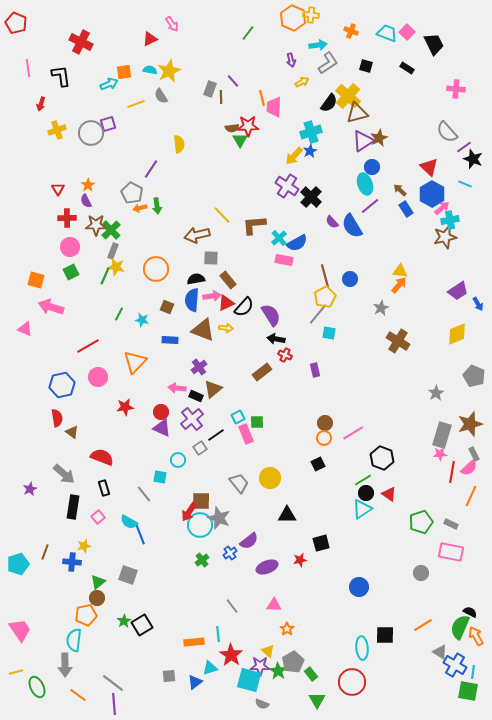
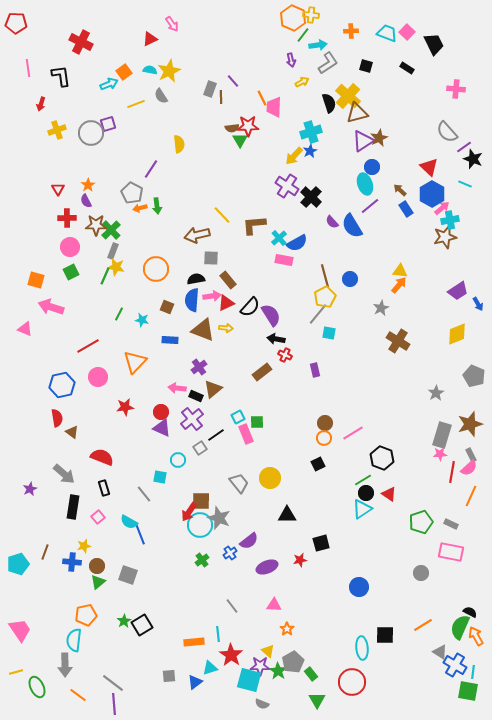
red pentagon at (16, 23): rotated 20 degrees counterclockwise
orange cross at (351, 31): rotated 24 degrees counterclockwise
green line at (248, 33): moved 55 px right, 2 px down
orange square at (124, 72): rotated 28 degrees counterclockwise
orange line at (262, 98): rotated 14 degrees counterclockwise
black semicircle at (329, 103): rotated 54 degrees counterclockwise
black semicircle at (244, 307): moved 6 px right
gray rectangle at (474, 454): moved 3 px left, 1 px down
brown circle at (97, 598): moved 32 px up
